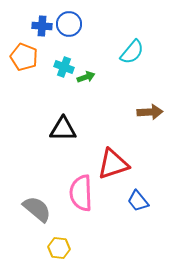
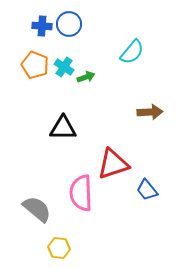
orange pentagon: moved 11 px right, 8 px down
cyan cross: rotated 12 degrees clockwise
black triangle: moved 1 px up
blue trapezoid: moved 9 px right, 11 px up
